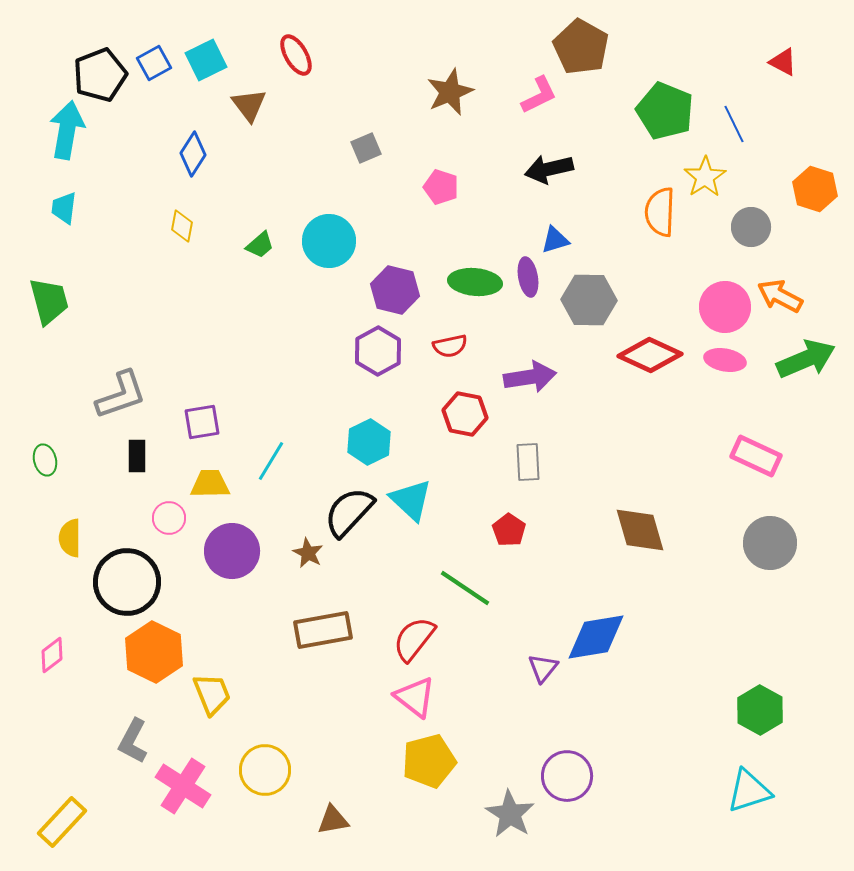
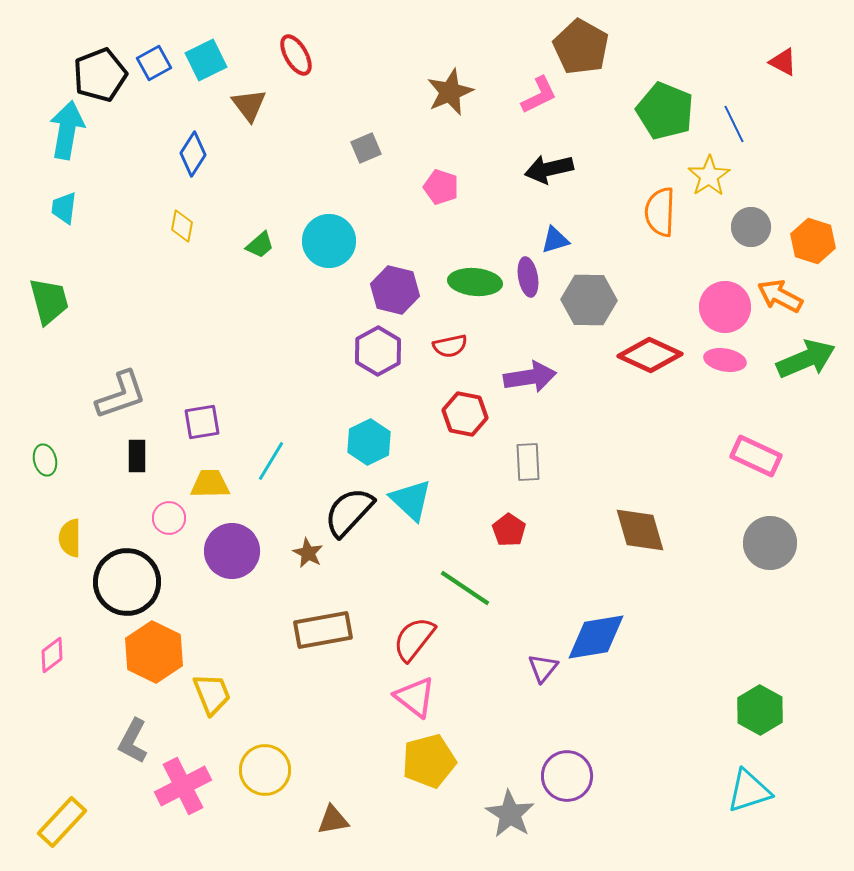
yellow star at (705, 177): moved 4 px right, 1 px up
orange hexagon at (815, 189): moved 2 px left, 52 px down
pink cross at (183, 786): rotated 30 degrees clockwise
